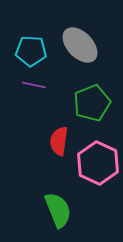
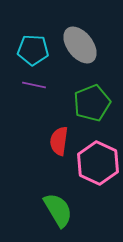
gray ellipse: rotated 6 degrees clockwise
cyan pentagon: moved 2 px right, 1 px up
green semicircle: rotated 9 degrees counterclockwise
